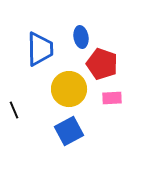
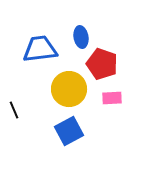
blue trapezoid: rotated 96 degrees counterclockwise
